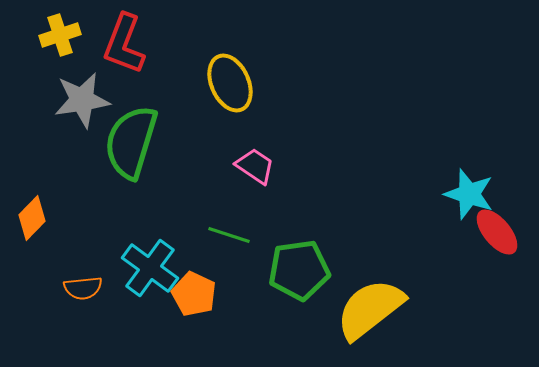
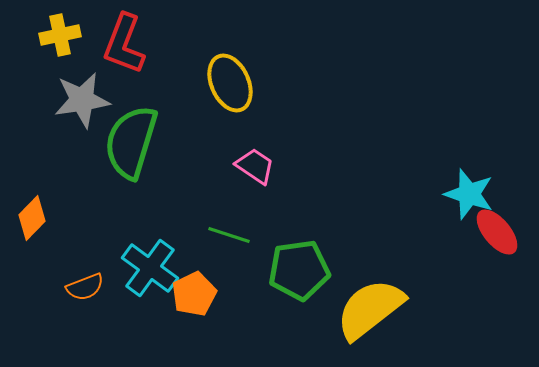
yellow cross: rotated 6 degrees clockwise
orange semicircle: moved 2 px right, 1 px up; rotated 15 degrees counterclockwise
orange pentagon: rotated 21 degrees clockwise
